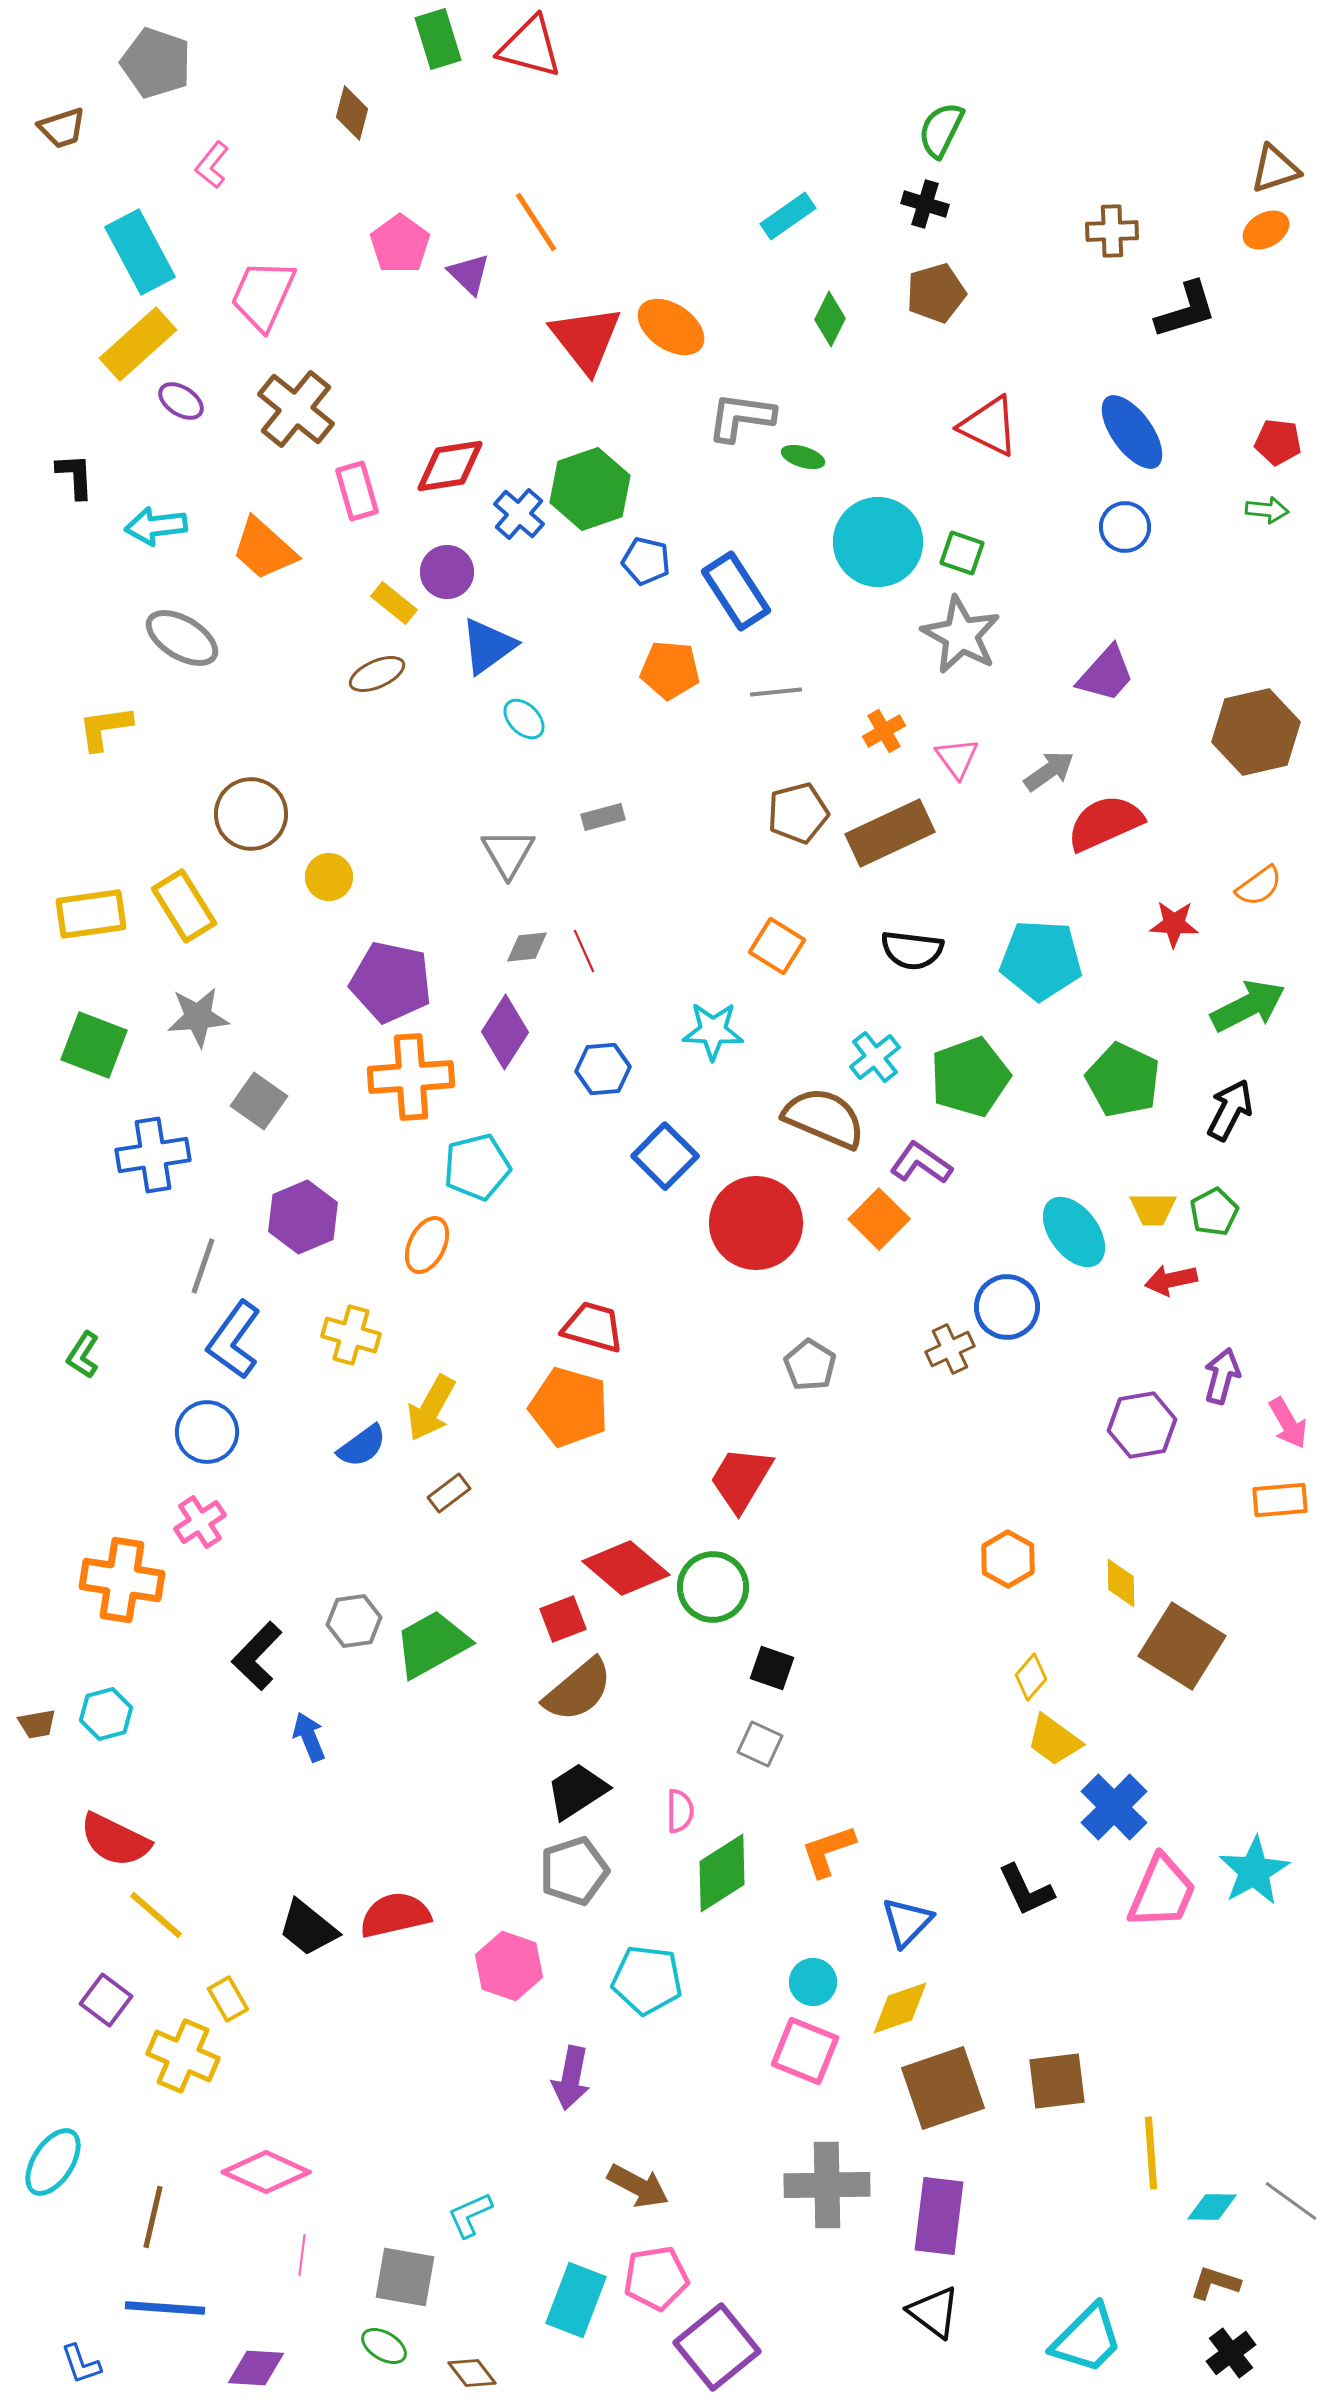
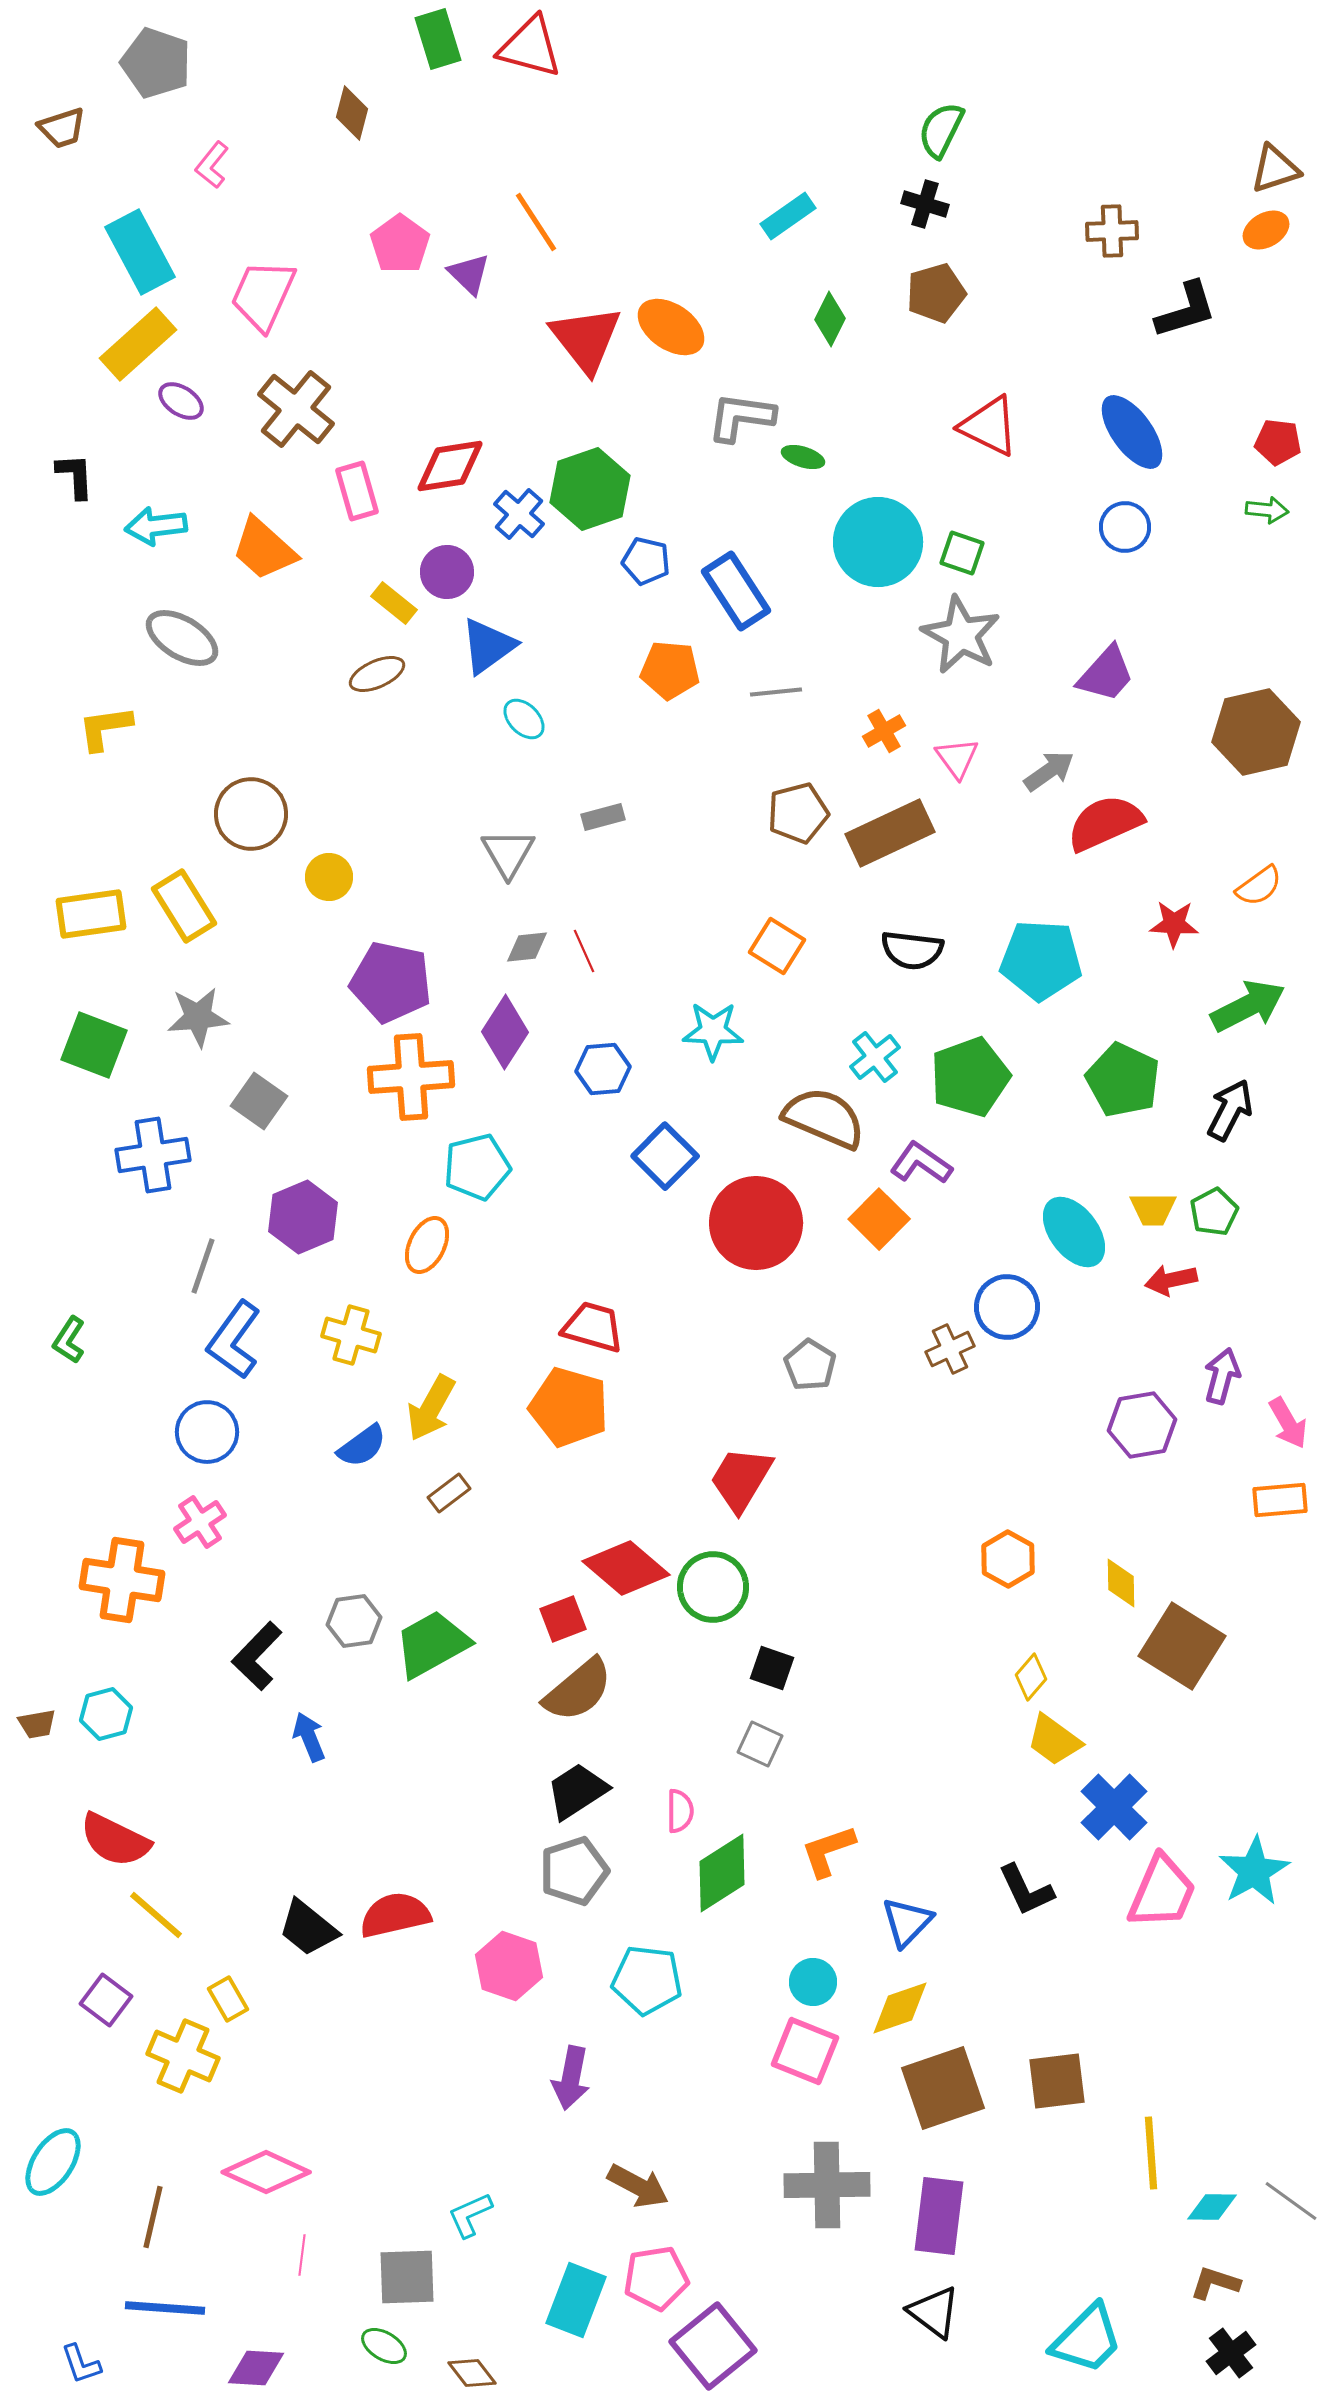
green L-shape at (83, 1355): moved 14 px left, 15 px up
gray square at (405, 2277): moved 2 px right; rotated 12 degrees counterclockwise
purple square at (717, 2347): moved 4 px left, 1 px up
